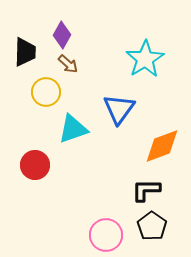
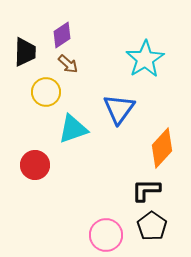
purple diamond: rotated 28 degrees clockwise
orange diamond: moved 2 px down; rotated 27 degrees counterclockwise
